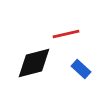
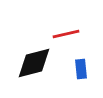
blue rectangle: rotated 42 degrees clockwise
